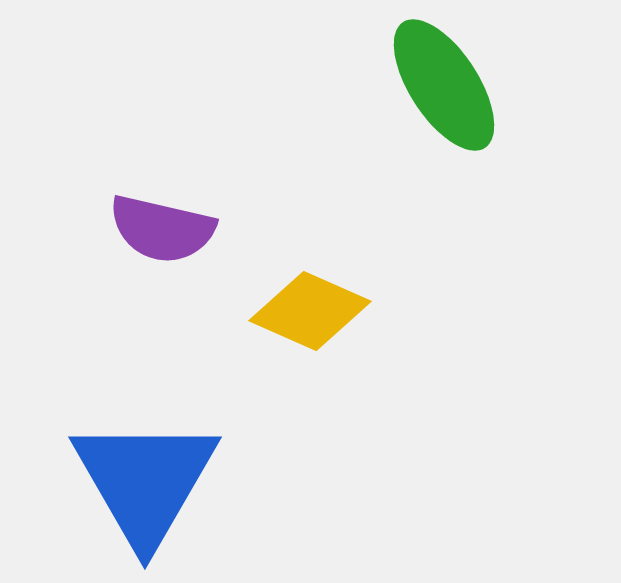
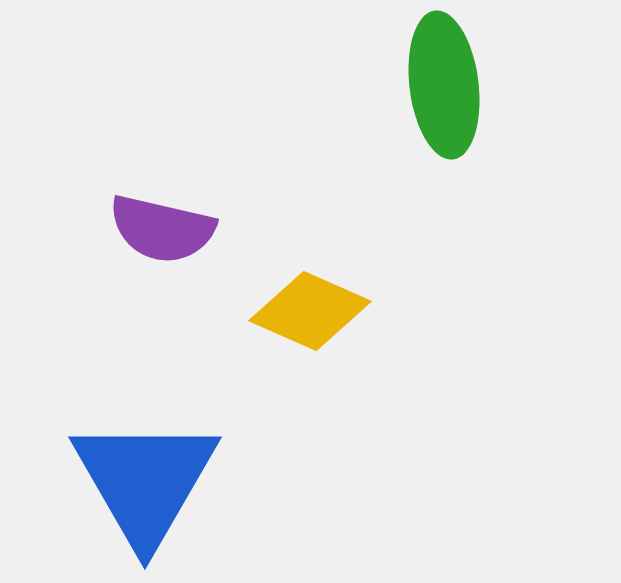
green ellipse: rotated 26 degrees clockwise
